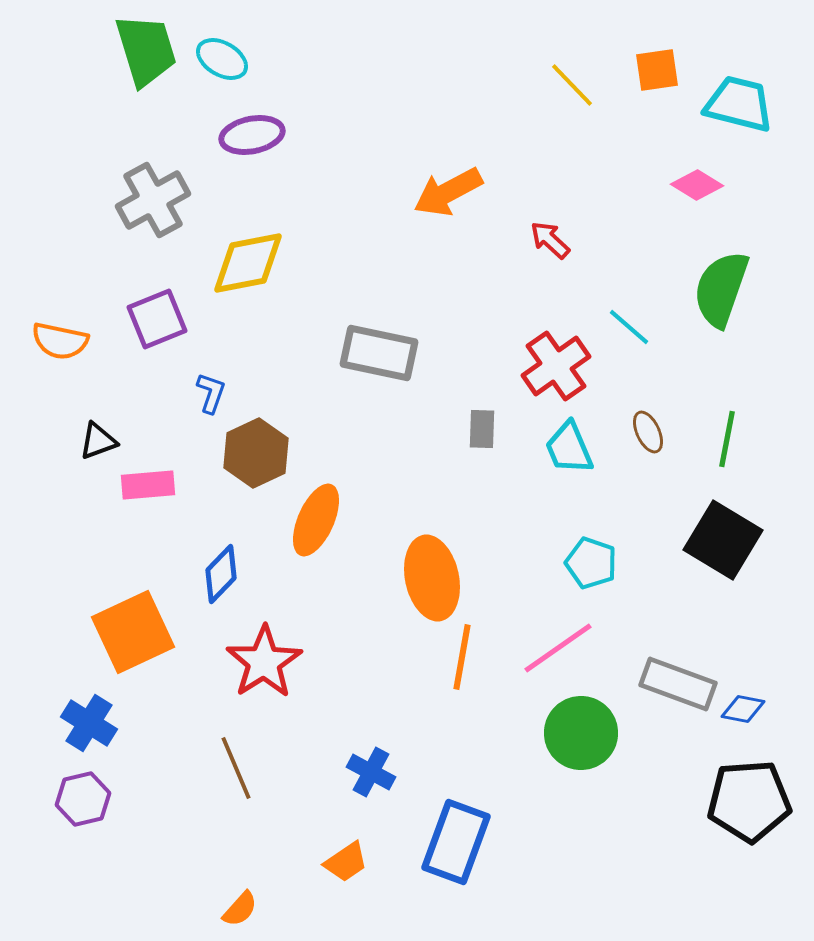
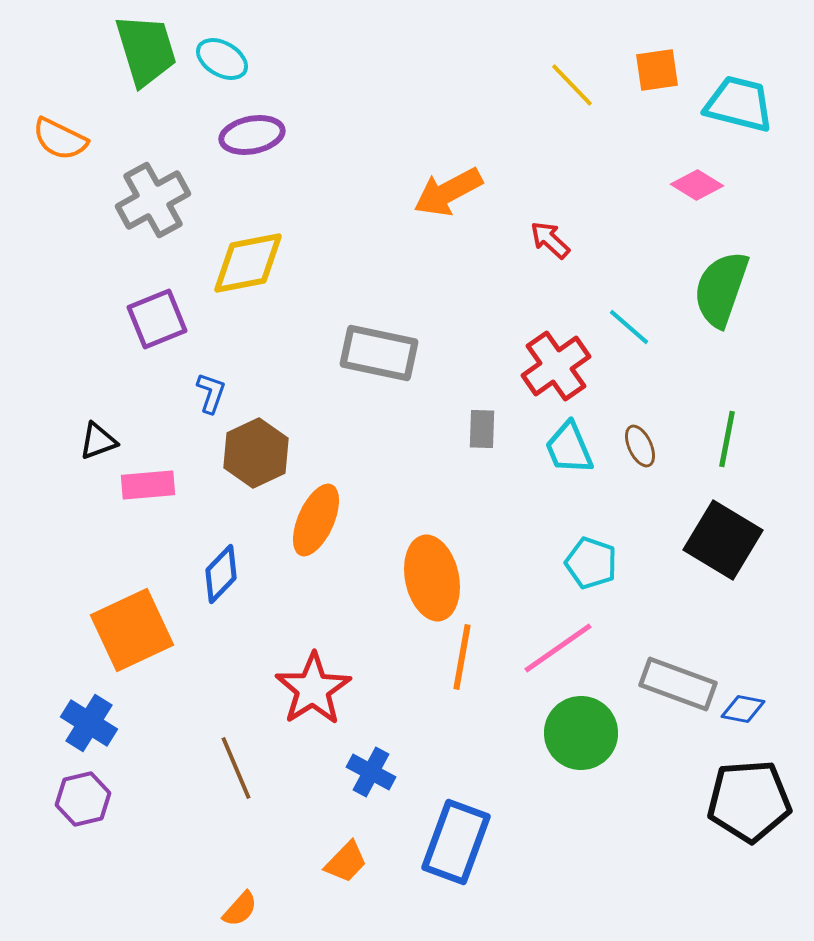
orange semicircle at (60, 341): moved 202 px up; rotated 14 degrees clockwise
brown ellipse at (648, 432): moved 8 px left, 14 px down
orange square at (133, 632): moved 1 px left, 2 px up
red star at (264, 662): moved 49 px right, 27 px down
orange trapezoid at (346, 862): rotated 12 degrees counterclockwise
